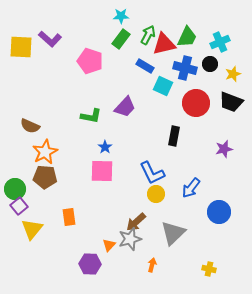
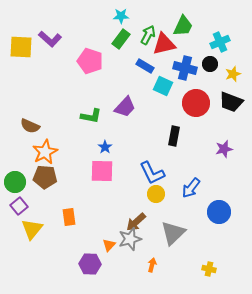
green trapezoid: moved 4 px left, 11 px up
green circle: moved 7 px up
